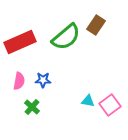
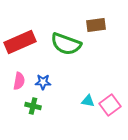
brown rectangle: rotated 48 degrees clockwise
green semicircle: moved 7 px down; rotated 60 degrees clockwise
blue star: moved 2 px down
green cross: moved 1 px right, 1 px up; rotated 28 degrees counterclockwise
